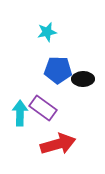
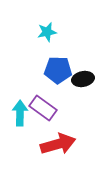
black ellipse: rotated 10 degrees counterclockwise
